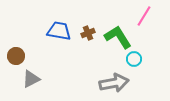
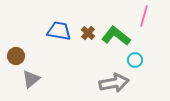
pink line: rotated 15 degrees counterclockwise
brown cross: rotated 24 degrees counterclockwise
green L-shape: moved 2 px left, 1 px up; rotated 20 degrees counterclockwise
cyan circle: moved 1 px right, 1 px down
gray triangle: rotated 12 degrees counterclockwise
